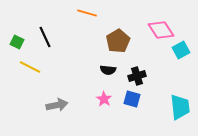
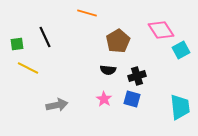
green square: moved 2 px down; rotated 32 degrees counterclockwise
yellow line: moved 2 px left, 1 px down
